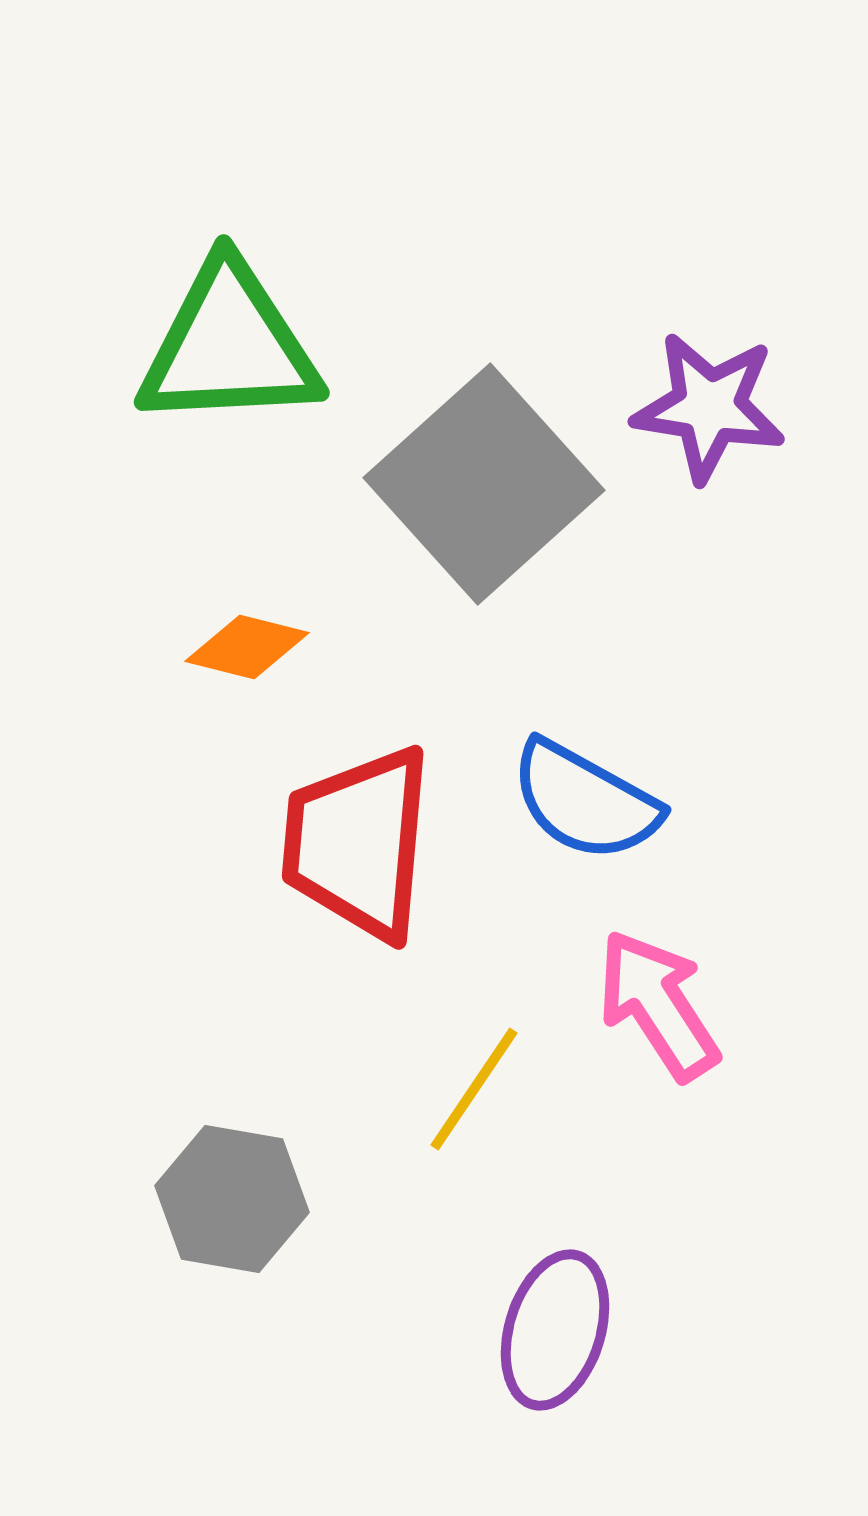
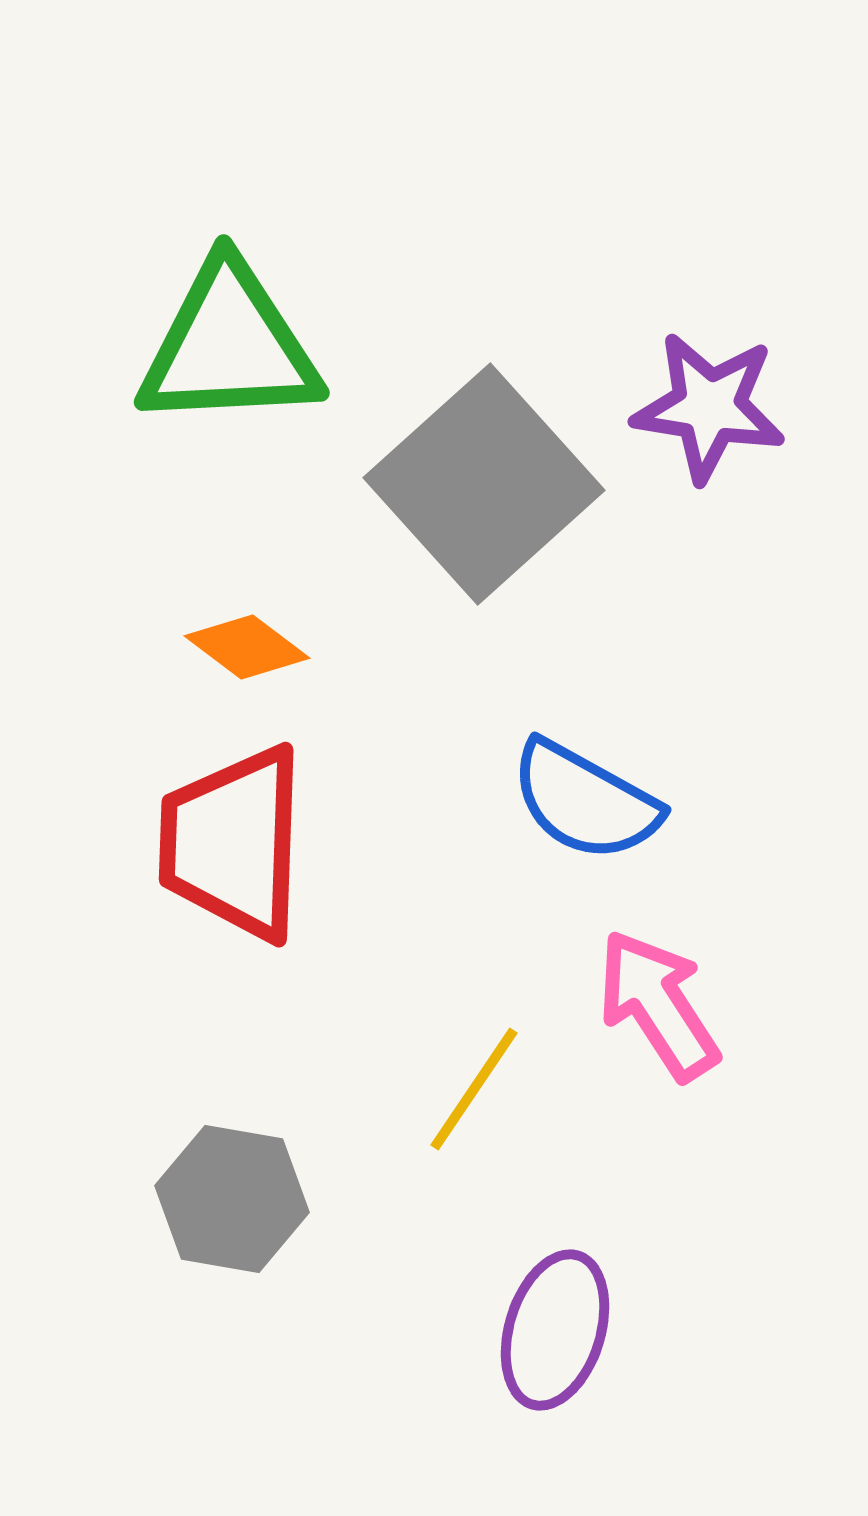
orange diamond: rotated 23 degrees clockwise
red trapezoid: moved 125 px left; rotated 3 degrees counterclockwise
